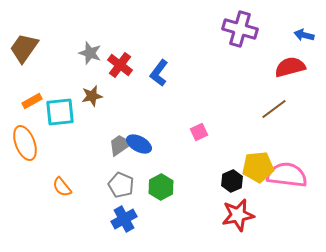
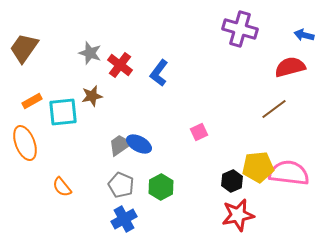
cyan square: moved 3 px right
pink semicircle: moved 2 px right, 2 px up
